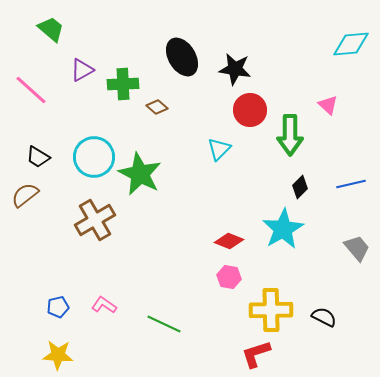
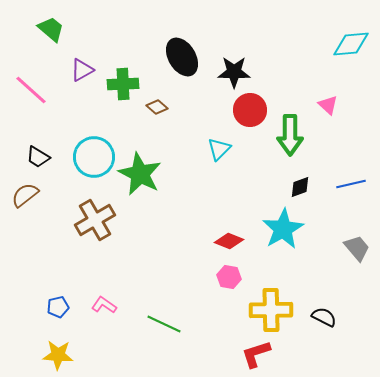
black star: moved 1 px left, 3 px down; rotated 8 degrees counterclockwise
black diamond: rotated 25 degrees clockwise
